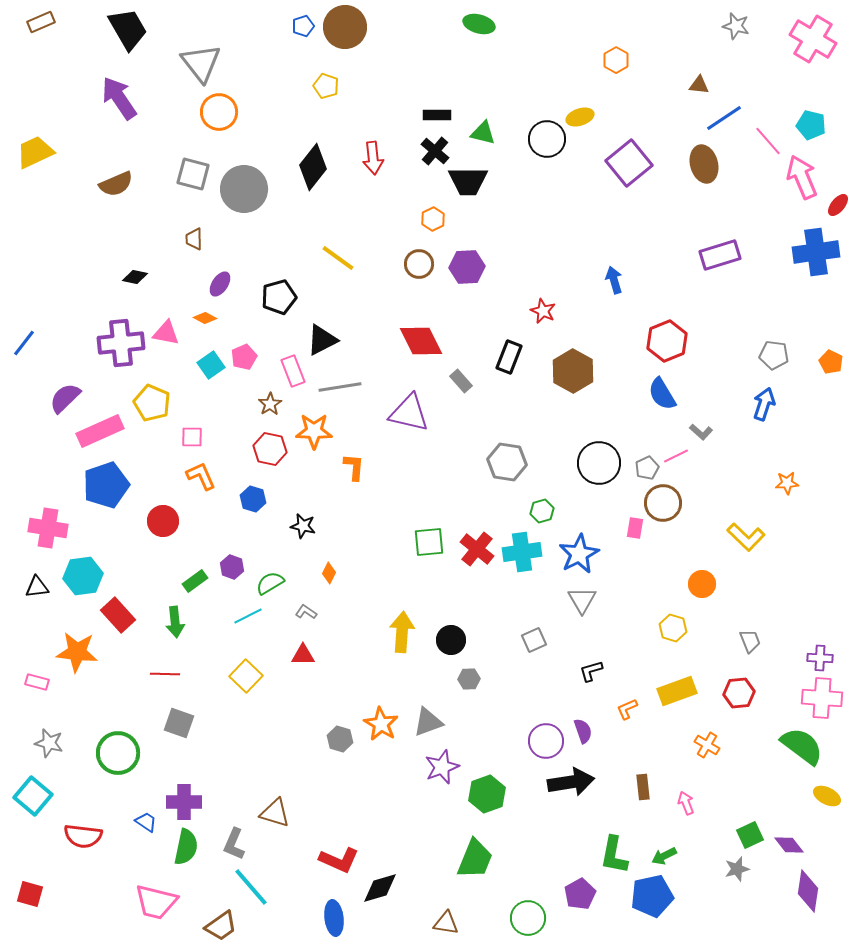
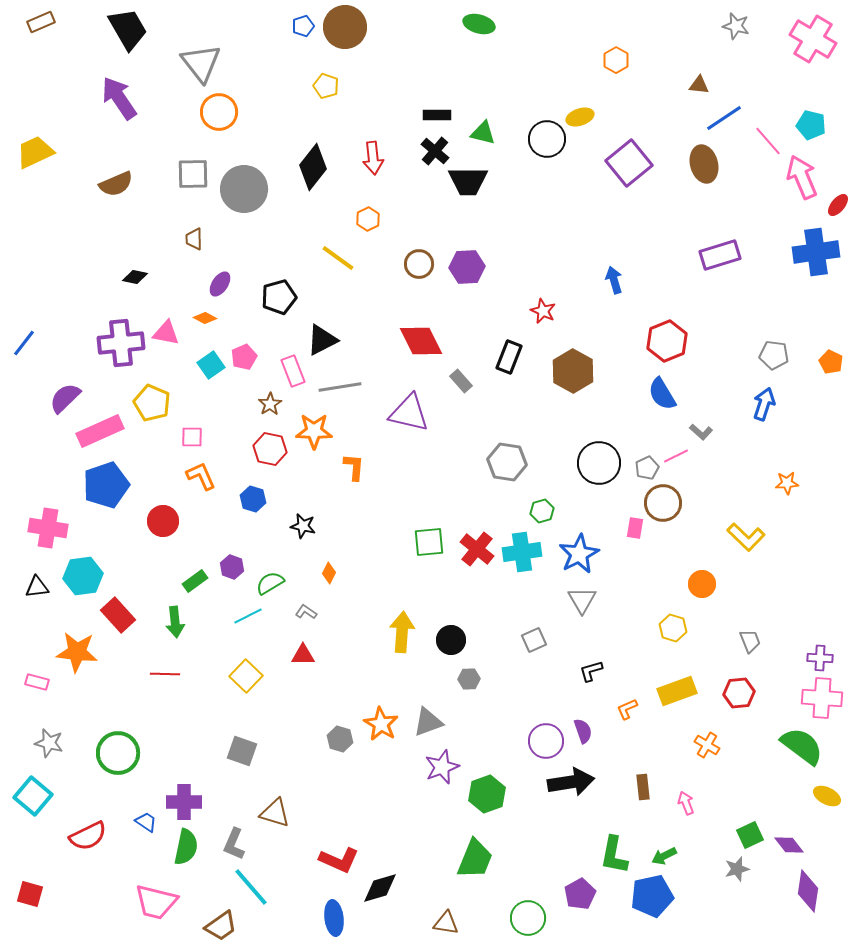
gray square at (193, 174): rotated 16 degrees counterclockwise
orange hexagon at (433, 219): moved 65 px left
gray square at (179, 723): moved 63 px right, 28 px down
red semicircle at (83, 836): moved 5 px right; rotated 33 degrees counterclockwise
